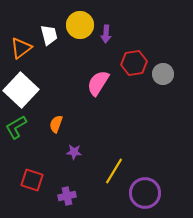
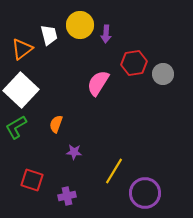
orange triangle: moved 1 px right, 1 px down
